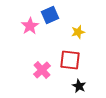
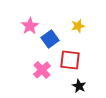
blue square: moved 24 px down; rotated 12 degrees counterclockwise
yellow star: moved 6 px up
